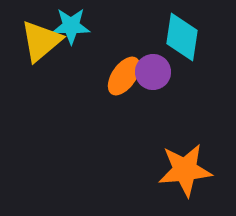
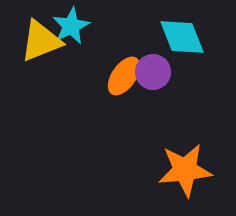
cyan star: rotated 27 degrees counterclockwise
cyan diamond: rotated 30 degrees counterclockwise
yellow triangle: rotated 18 degrees clockwise
